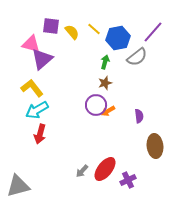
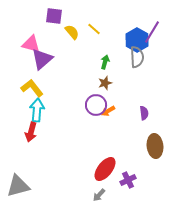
purple square: moved 3 px right, 10 px up
purple line: moved 1 px left; rotated 10 degrees counterclockwise
blue hexagon: moved 19 px right, 2 px down; rotated 20 degrees counterclockwise
gray semicircle: rotated 55 degrees counterclockwise
cyan arrow: rotated 125 degrees clockwise
purple semicircle: moved 5 px right, 3 px up
red arrow: moved 9 px left, 2 px up
gray arrow: moved 17 px right, 24 px down
